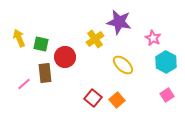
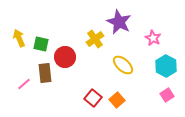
purple star: rotated 15 degrees clockwise
cyan hexagon: moved 4 px down
